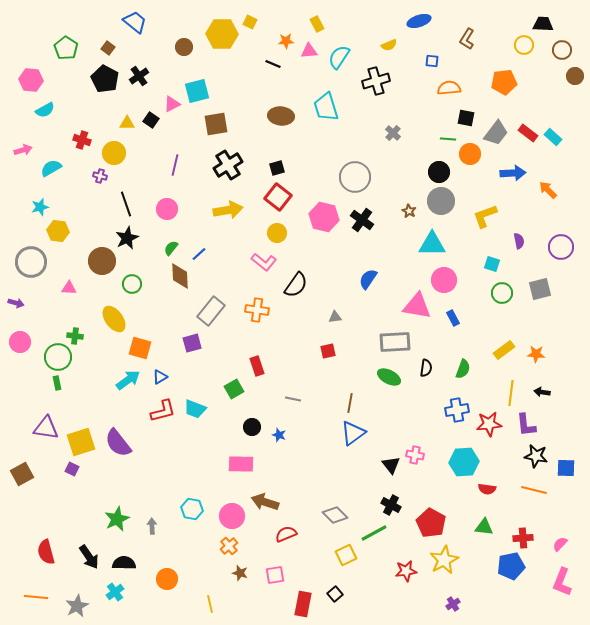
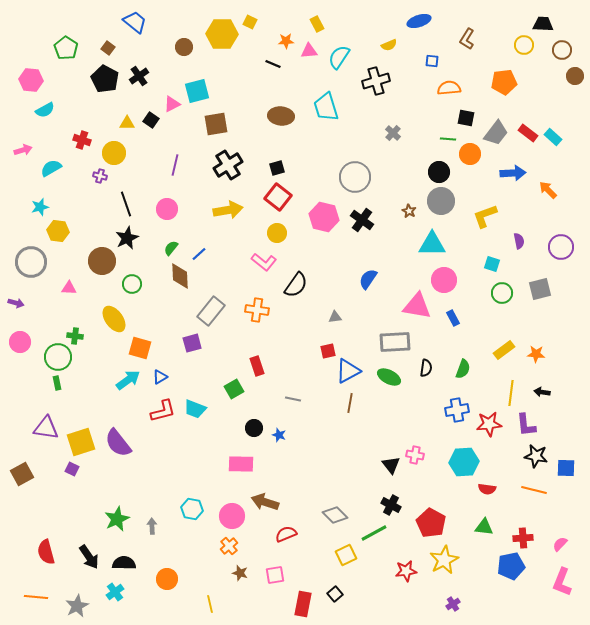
black circle at (252, 427): moved 2 px right, 1 px down
blue triangle at (353, 433): moved 5 px left, 62 px up; rotated 8 degrees clockwise
